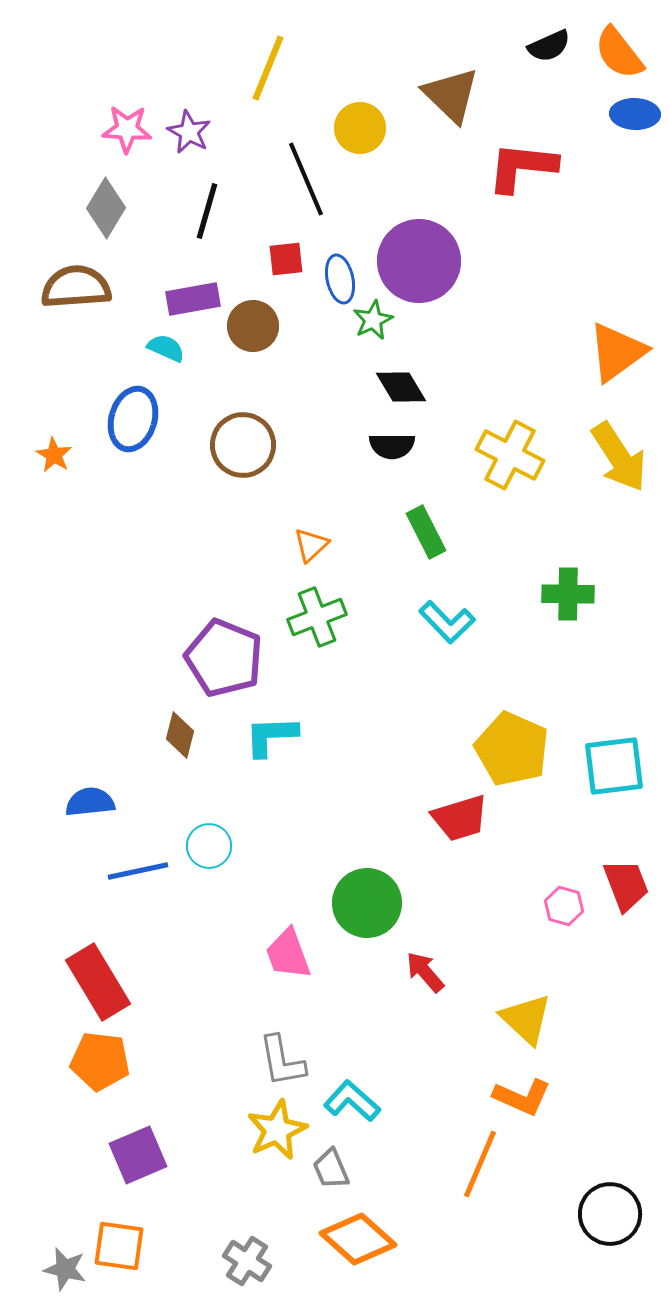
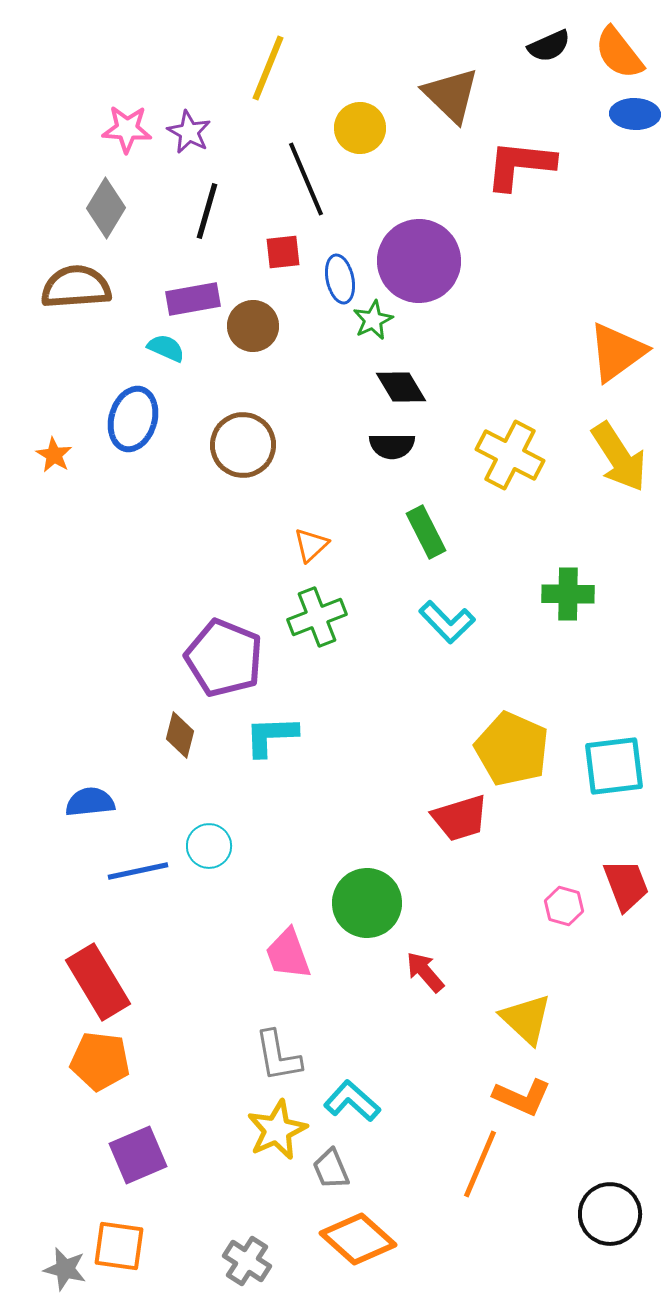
red L-shape at (522, 167): moved 2 px left, 2 px up
red square at (286, 259): moved 3 px left, 7 px up
gray L-shape at (282, 1061): moved 4 px left, 5 px up
